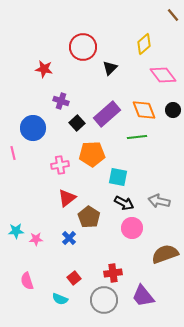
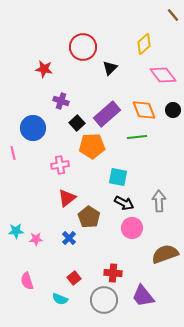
orange pentagon: moved 8 px up
gray arrow: rotated 75 degrees clockwise
red cross: rotated 12 degrees clockwise
